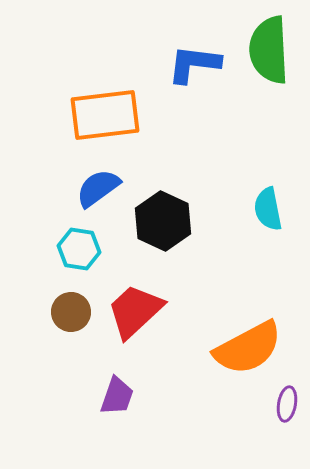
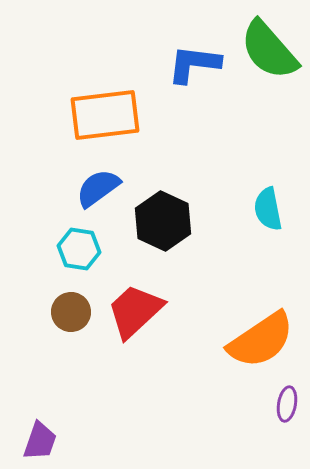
green semicircle: rotated 38 degrees counterclockwise
orange semicircle: moved 13 px right, 8 px up; rotated 6 degrees counterclockwise
purple trapezoid: moved 77 px left, 45 px down
